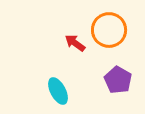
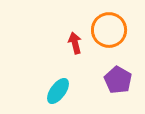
red arrow: rotated 40 degrees clockwise
cyan ellipse: rotated 64 degrees clockwise
